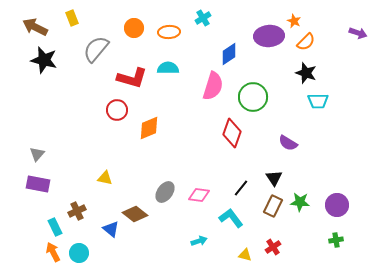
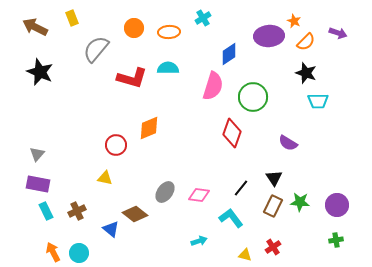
purple arrow at (358, 33): moved 20 px left
black star at (44, 60): moved 4 px left, 12 px down; rotated 8 degrees clockwise
red circle at (117, 110): moved 1 px left, 35 px down
cyan rectangle at (55, 227): moved 9 px left, 16 px up
